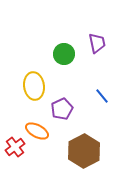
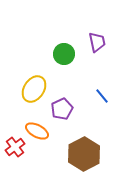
purple trapezoid: moved 1 px up
yellow ellipse: moved 3 px down; rotated 40 degrees clockwise
brown hexagon: moved 3 px down
